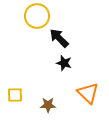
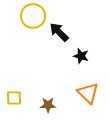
yellow circle: moved 4 px left
black arrow: moved 6 px up
black star: moved 17 px right, 7 px up
yellow square: moved 1 px left, 3 px down
